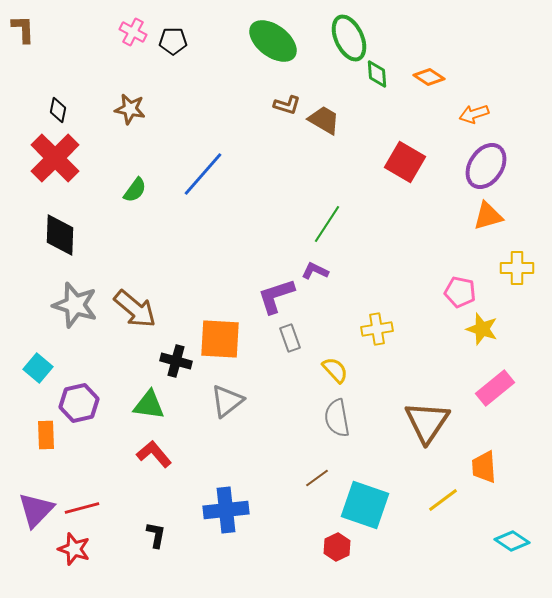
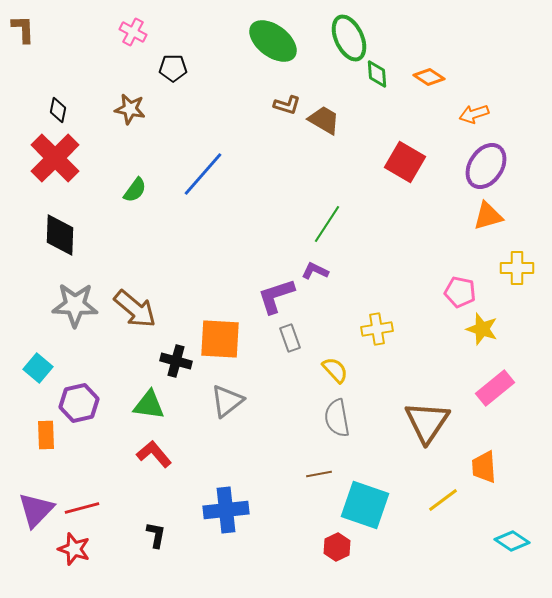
black pentagon at (173, 41): moved 27 px down
gray star at (75, 305): rotated 15 degrees counterclockwise
brown line at (317, 478): moved 2 px right, 4 px up; rotated 25 degrees clockwise
